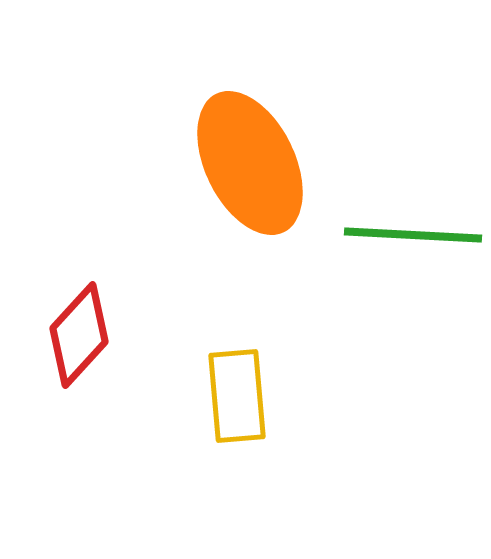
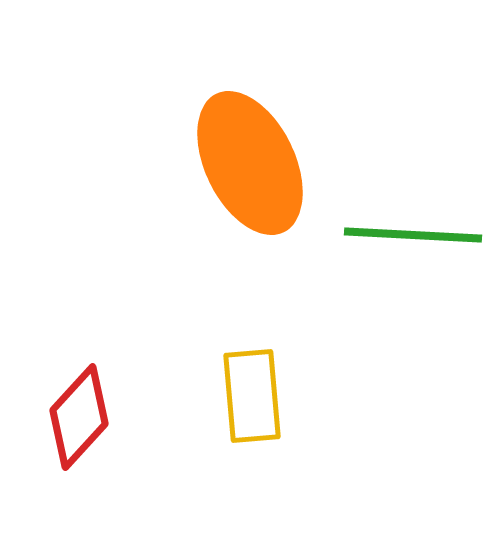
red diamond: moved 82 px down
yellow rectangle: moved 15 px right
